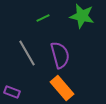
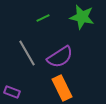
green star: moved 1 px down
purple semicircle: moved 2 px down; rotated 72 degrees clockwise
orange rectangle: rotated 15 degrees clockwise
